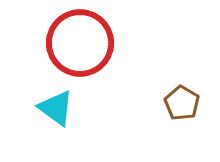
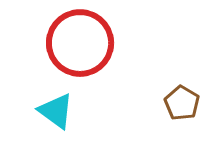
cyan triangle: moved 3 px down
